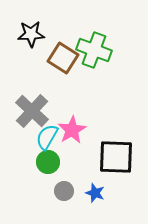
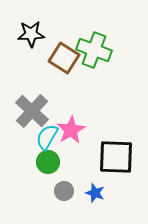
brown square: moved 1 px right
pink star: moved 1 px left
